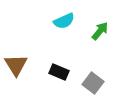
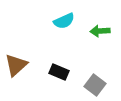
green arrow: rotated 132 degrees counterclockwise
brown triangle: rotated 20 degrees clockwise
gray square: moved 2 px right, 2 px down
